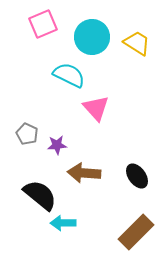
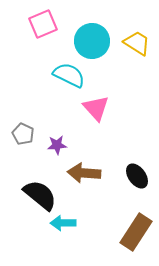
cyan circle: moved 4 px down
gray pentagon: moved 4 px left
brown rectangle: rotated 12 degrees counterclockwise
